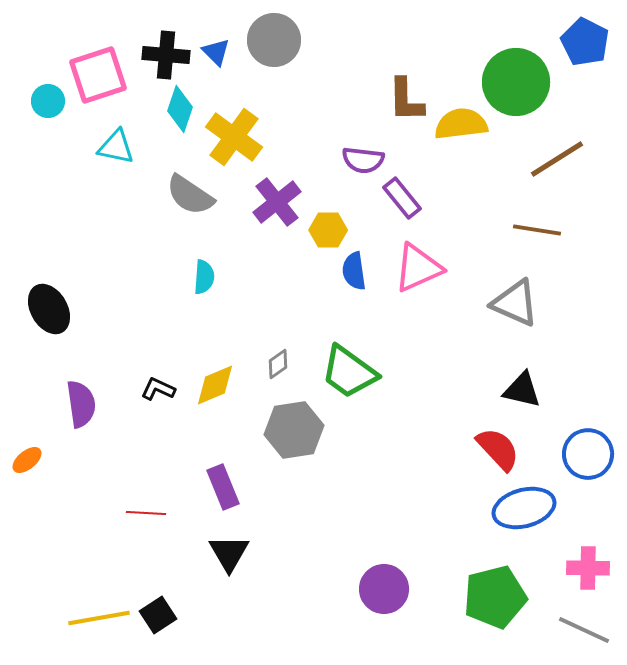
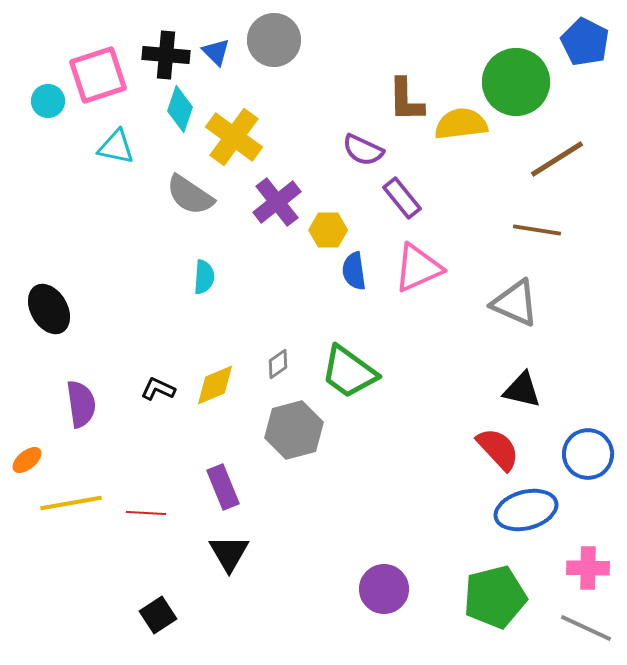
purple semicircle at (363, 160): moved 10 px up; rotated 18 degrees clockwise
gray hexagon at (294, 430): rotated 6 degrees counterclockwise
blue ellipse at (524, 508): moved 2 px right, 2 px down
yellow line at (99, 618): moved 28 px left, 115 px up
gray line at (584, 630): moved 2 px right, 2 px up
